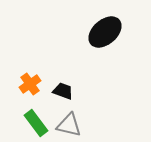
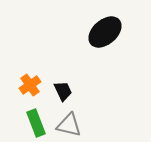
orange cross: moved 1 px down
black trapezoid: rotated 45 degrees clockwise
green rectangle: rotated 16 degrees clockwise
